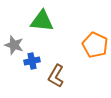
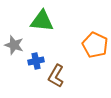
blue cross: moved 4 px right
